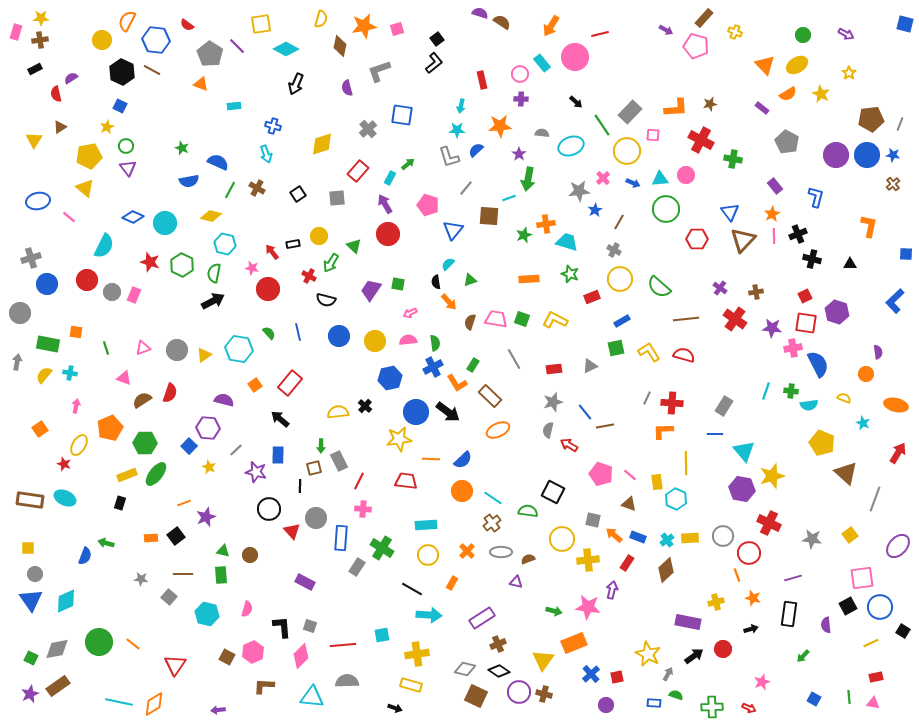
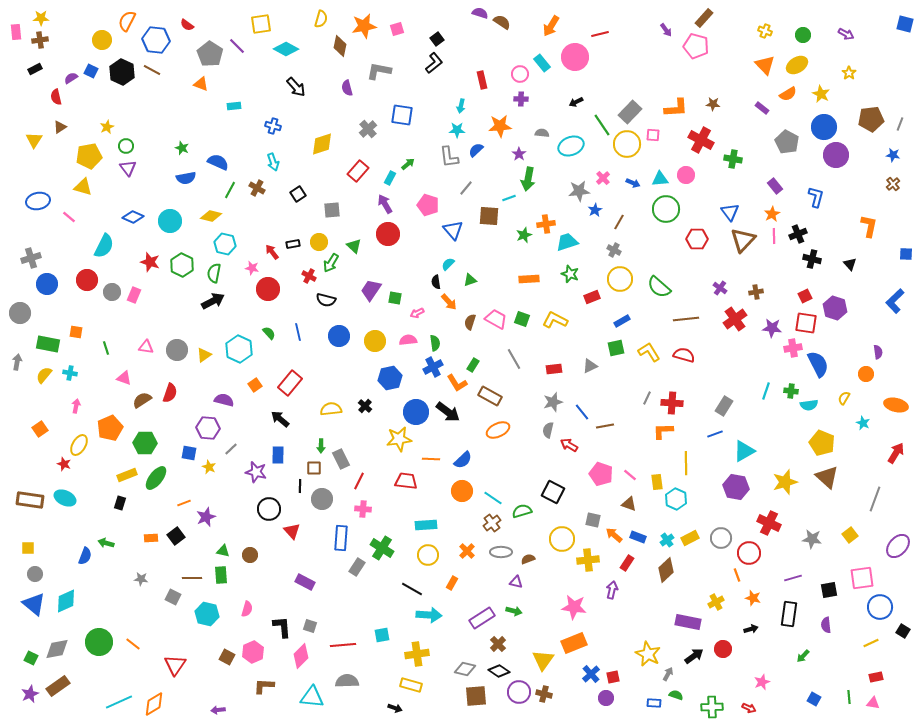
purple arrow at (666, 30): rotated 24 degrees clockwise
pink rectangle at (16, 32): rotated 21 degrees counterclockwise
yellow cross at (735, 32): moved 30 px right, 1 px up
gray L-shape at (379, 71): rotated 30 degrees clockwise
black arrow at (296, 84): moved 3 px down; rotated 65 degrees counterclockwise
red semicircle at (56, 94): moved 3 px down
black arrow at (576, 102): rotated 112 degrees clockwise
brown star at (710, 104): moved 3 px right; rotated 16 degrees clockwise
blue square at (120, 106): moved 29 px left, 35 px up
yellow circle at (627, 151): moved 7 px up
cyan arrow at (266, 154): moved 7 px right, 8 px down
blue circle at (867, 155): moved 43 px left, 28 px up
gray L-shape at (449, 157): rotated 10 degrees clockwise
blue semicircle at (189, 181): moved 3 px left, 3 px up
yellow triangle at (85, 188): moved 2 px left, 1 px up; rotated 24 degrees counterclockwise
gray square at (337, 198): moved 5 px left, 12 px down
cyan circle at (165, 223): moved 5 px right, 2 px up
blue triangle at (453, 230): rotated 20 degrees counterclockwise
yellow circle at (319, 236): moved 6 px down
cyan trapezoid at (567, 242): rotated 35 degrees counterclockwise
black triangle at (850, 264): rotated 48 degrees clockwise
green square at (398, 284): moved 3 px left, 14 px down
purple hexagon at (837, 312): moved 2 px left, 4 px up
pink arrow at (410, 313): moved 7 px right
pink trapezoid at (496, 319): rotated 20 degrees clockwise
red cross at (735, 319): rotated 20 degrees clockwise
pink triangle at (143, 348): moved 3 px right, 1 px up; rotated 28 degrees clockwise
cyan hexagon at (239, 349): rotated 16 degrees clockwise
brown rectangle at (490, 396): rotated 15 degrees counterclockwise
yellow semicircle at (844, 398): rotated 80 degrees counterclockwise
yellow semicircle at (338, 412): moved 7 px left, 3 px up
blue line at (585, 412): moved 3 px left
blue line at (715, 434): rotated 21 degrees counterclockwise
blue square at (189, 446): moved 7 px down; rotated 35 degrees counterclockwise
gray line at (236, 450): moved 5 px left, 1 px up
cyan triangle at (744, 451): rotated 40 degrees clockwise
red arrow at (898, 453): moved 2 px left
gray rectangle at (339, 461): moved 2 px right, 2 px up
brown square at (314, 468): rotated 14 degrees clockwise
brown triangle at (846, 473): moved 19 px left, 4 px down
green ellipse at (156, 474): moved 4 px down
yellow star at (772, 476): moved 13 px right, 6 px down
purple hexagon at (742, 489): moved 6 px left, 2 px up
green semicircle at (528, 511): moved 6 px left; rotated 24 degrees counterclockwise
gray circle at (316, 518): moved 6 px right, 19 px up
gray circle at (723, 536): moved 2 px left, 2 px down
yellow rectangle at (690, 538): rotated 24 degrees counterclockwise
brown line at (183, 574): moved 9 px right, 4 px down
gray square at (169, 597): moved 4 px right; rotated 14 degrees counterclockwise
blue triangle at (31, 600): moved 3 px right, 4 px down; rotated 15 degrees counterclockwise
yellow cross at (716, 602): rotated 14 degrees counterclockwise
black square at (848, 606): moved 19 px left, 16 px up; rotated 18 degrees clockwise
pink star at (588, 607): moved 14 px left
green arrow at (554, 611): moved 40 px left
brown cross at (498, 644): rotated 21 degrees counterclockwise
red square at (617, 677): moved 4 px left
brown square at (476, 696): rotated 30 degrees counterclockwise
cyan line at (119, 702): rotated 36 degrees counterclockwise
purple circle at (606, 705): moved 7 px up
